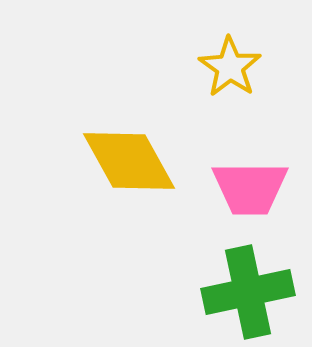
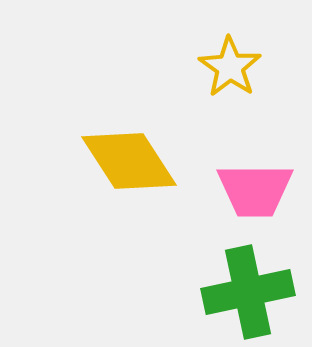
yellow diamond: rotated 4 degrees counterclockwise
pink trapezoid: moved 5 px right, 2 px down
